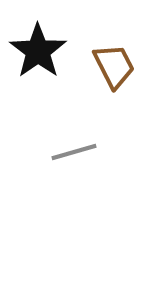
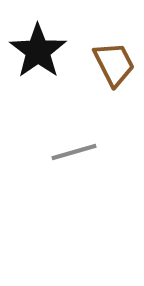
brown trapezoid: moved 2 px up
